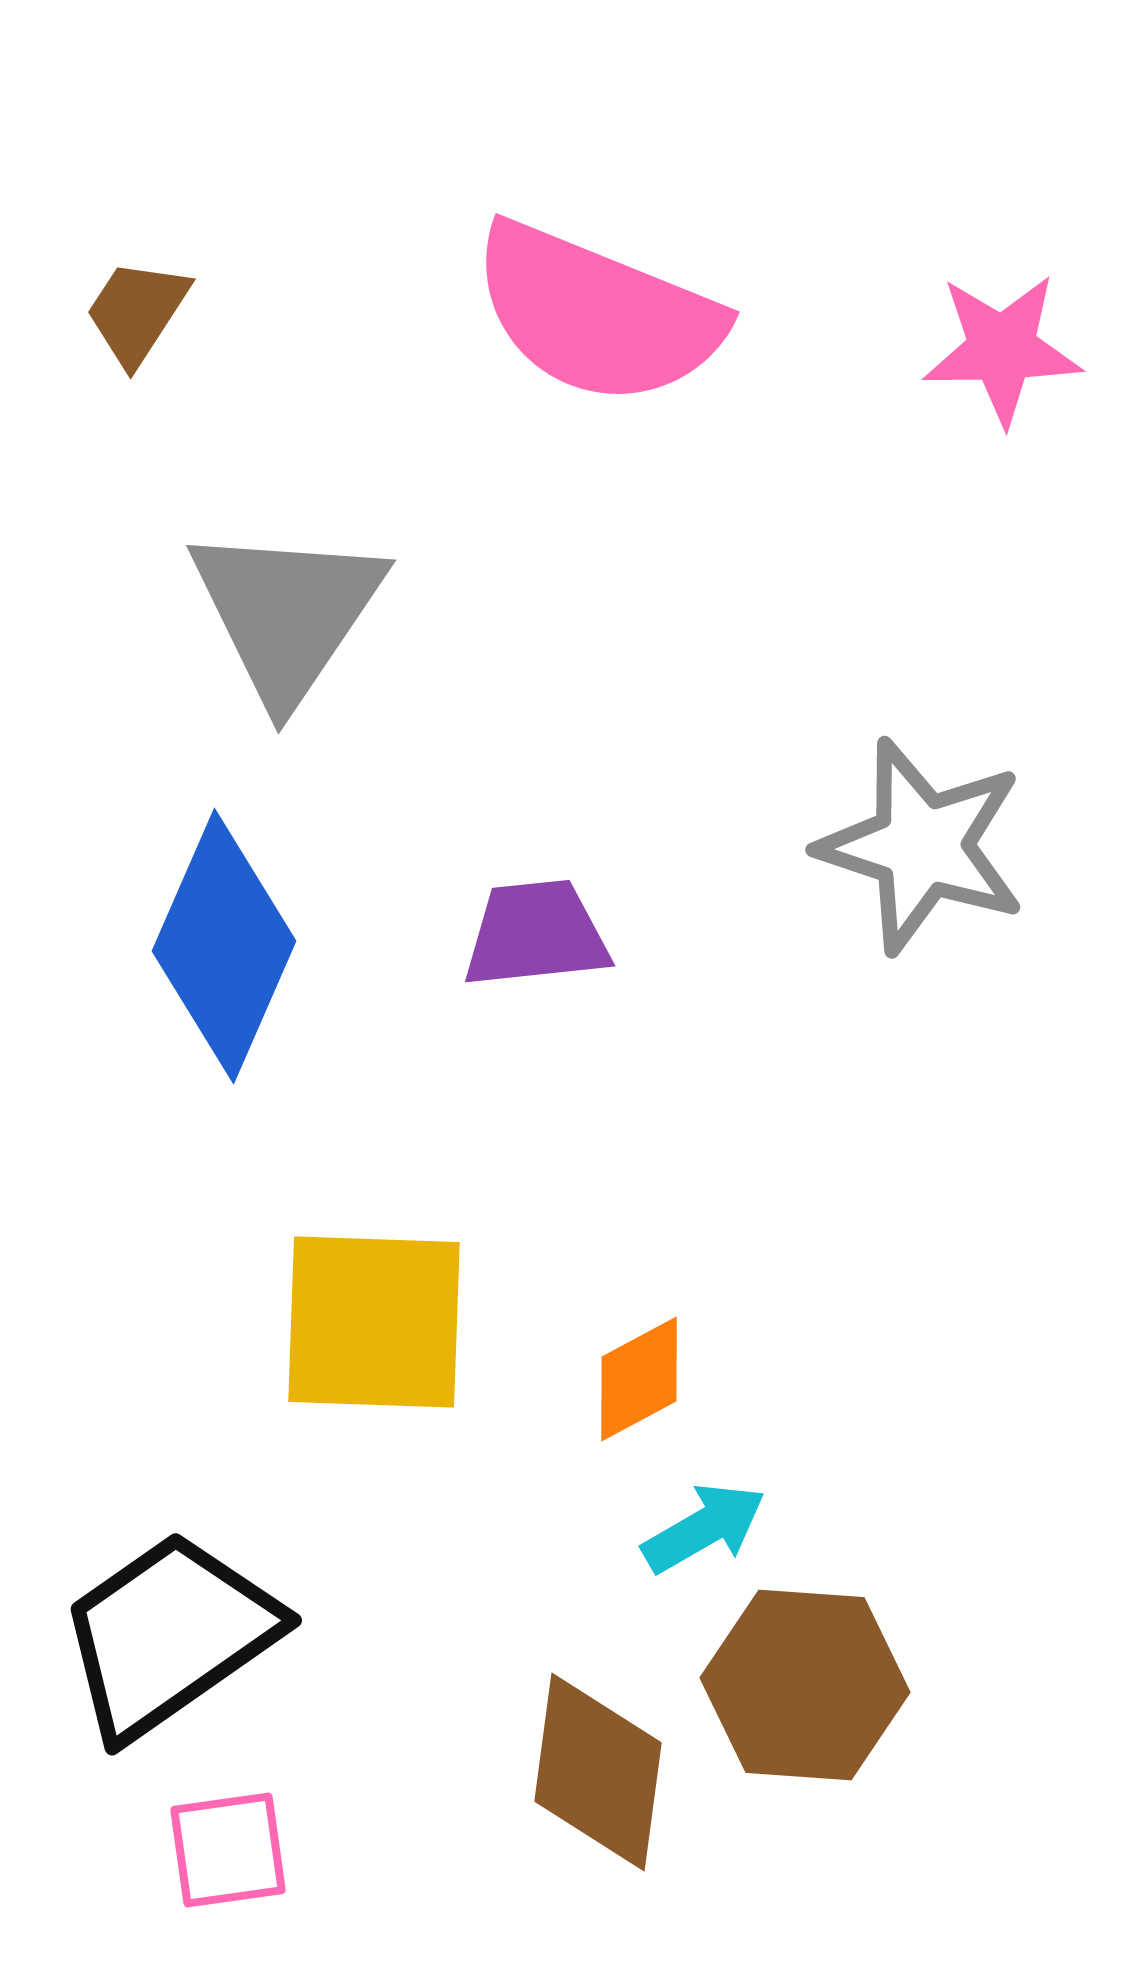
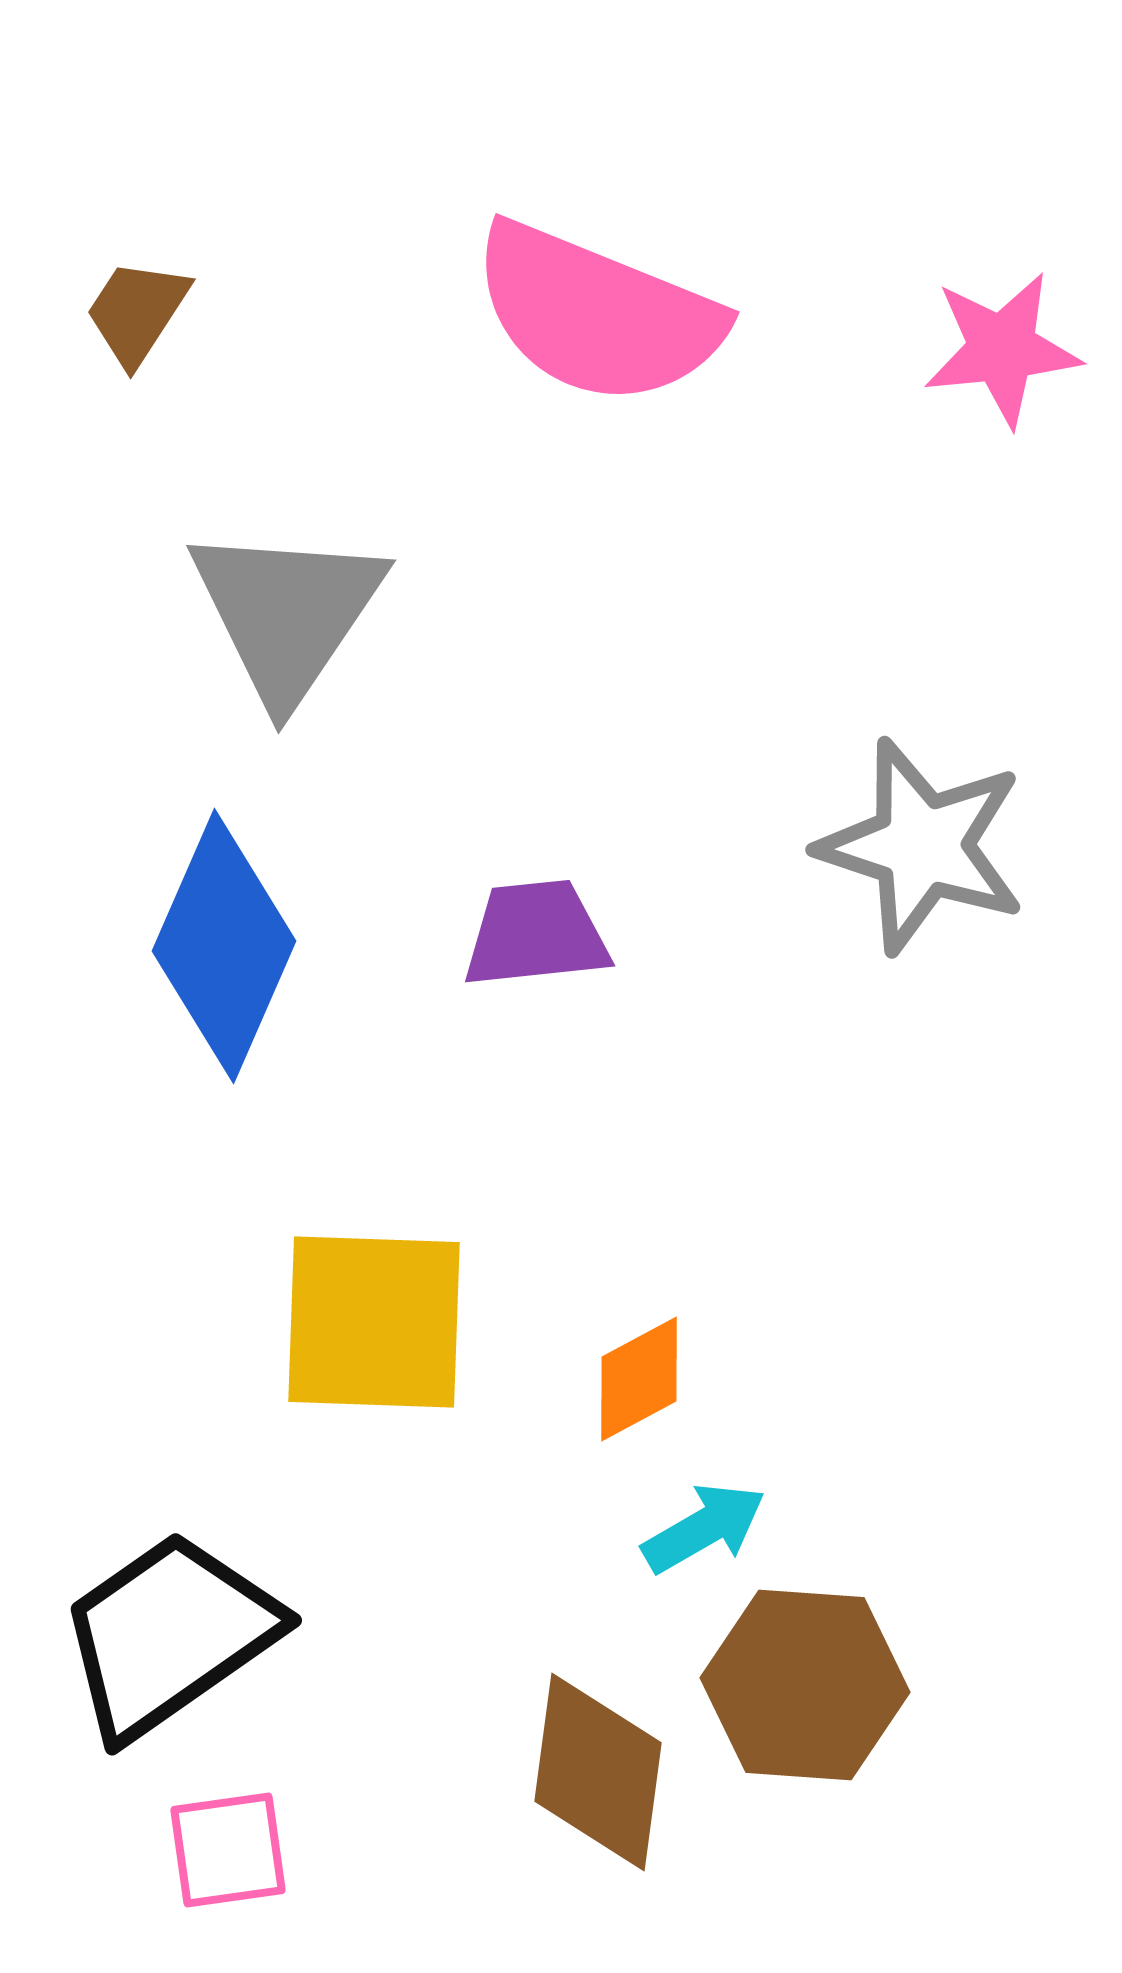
pink star: rotated 5 degrees counterclockwise
